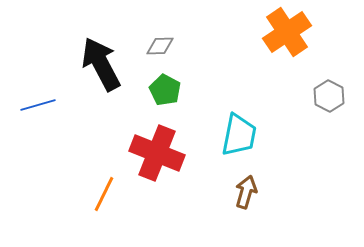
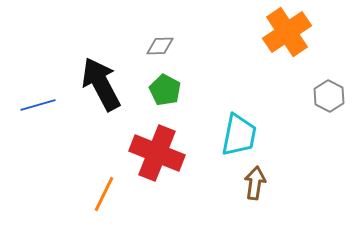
black arrow: moved 20 px down
brown arrow: moved 9 px right, 9 px up; rotated 8 degrees counterclockwise
